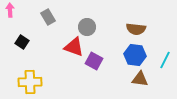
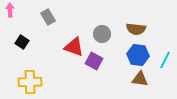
gray circle: moved 15 px right, 7 px down
blue hexagon: moved 3 px right
